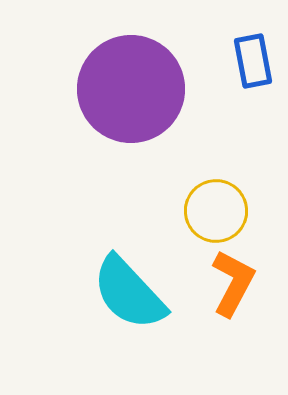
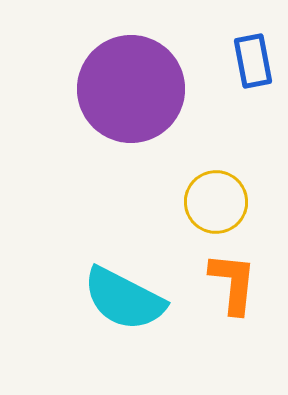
yellow circle: moved 9 px up
orange L-shape: rotated 22 degrees counterclockwise
cyan semicircle: moved 5 px left, 6 px down; rotated 20 degrees counterclockwise
